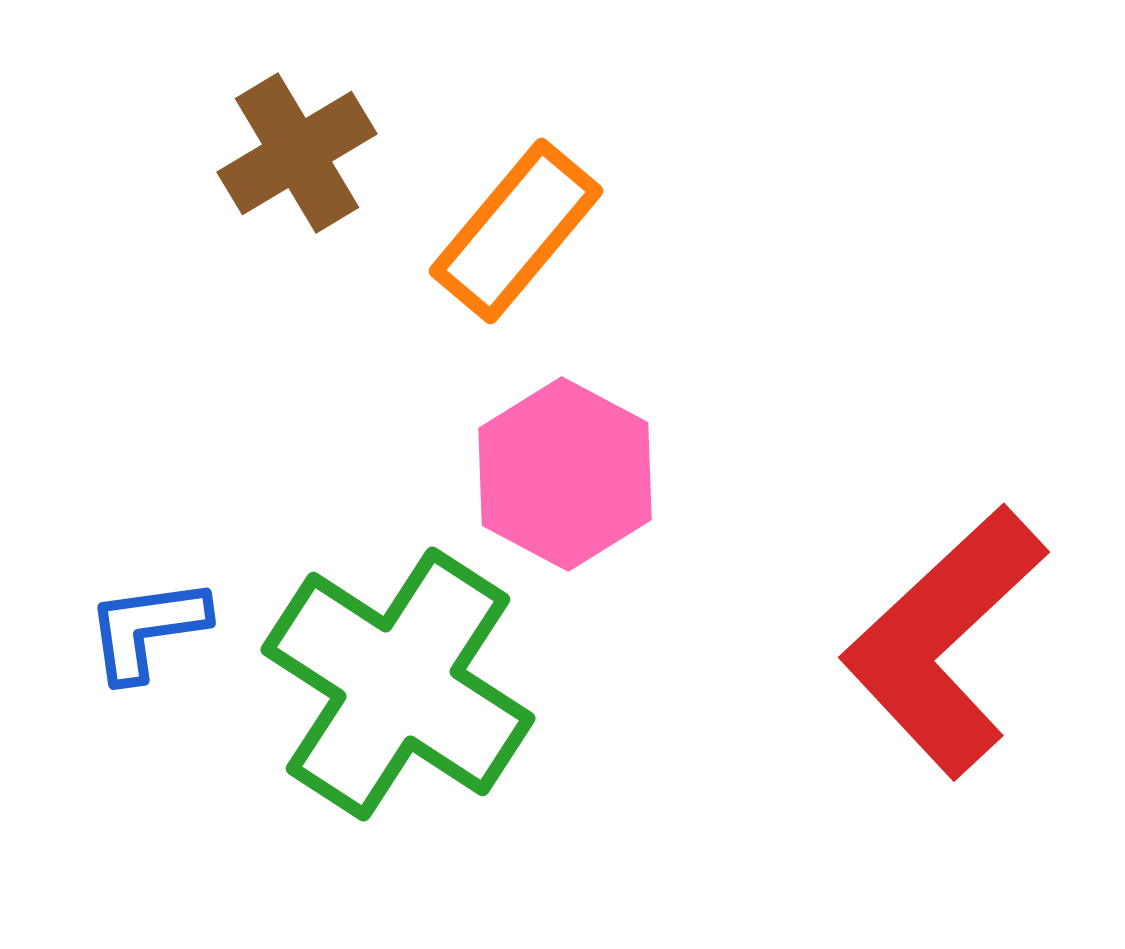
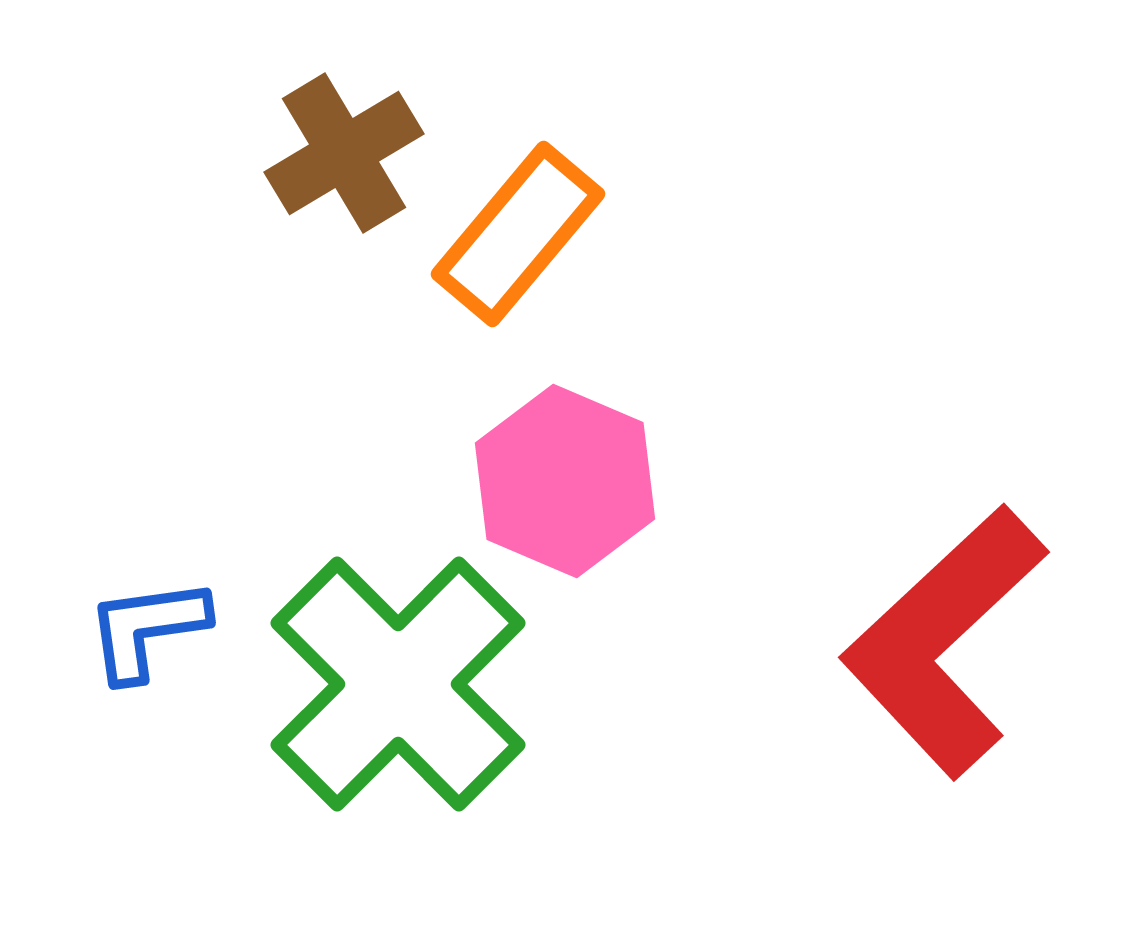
brown cross: moved 47 px right
orange rectangle: moved 2 px right, 3 px down
pink hexagon: moved 7 px down; rotated 5 degrees counterclockwise
green cross: rotated 12 degrees clockwise
